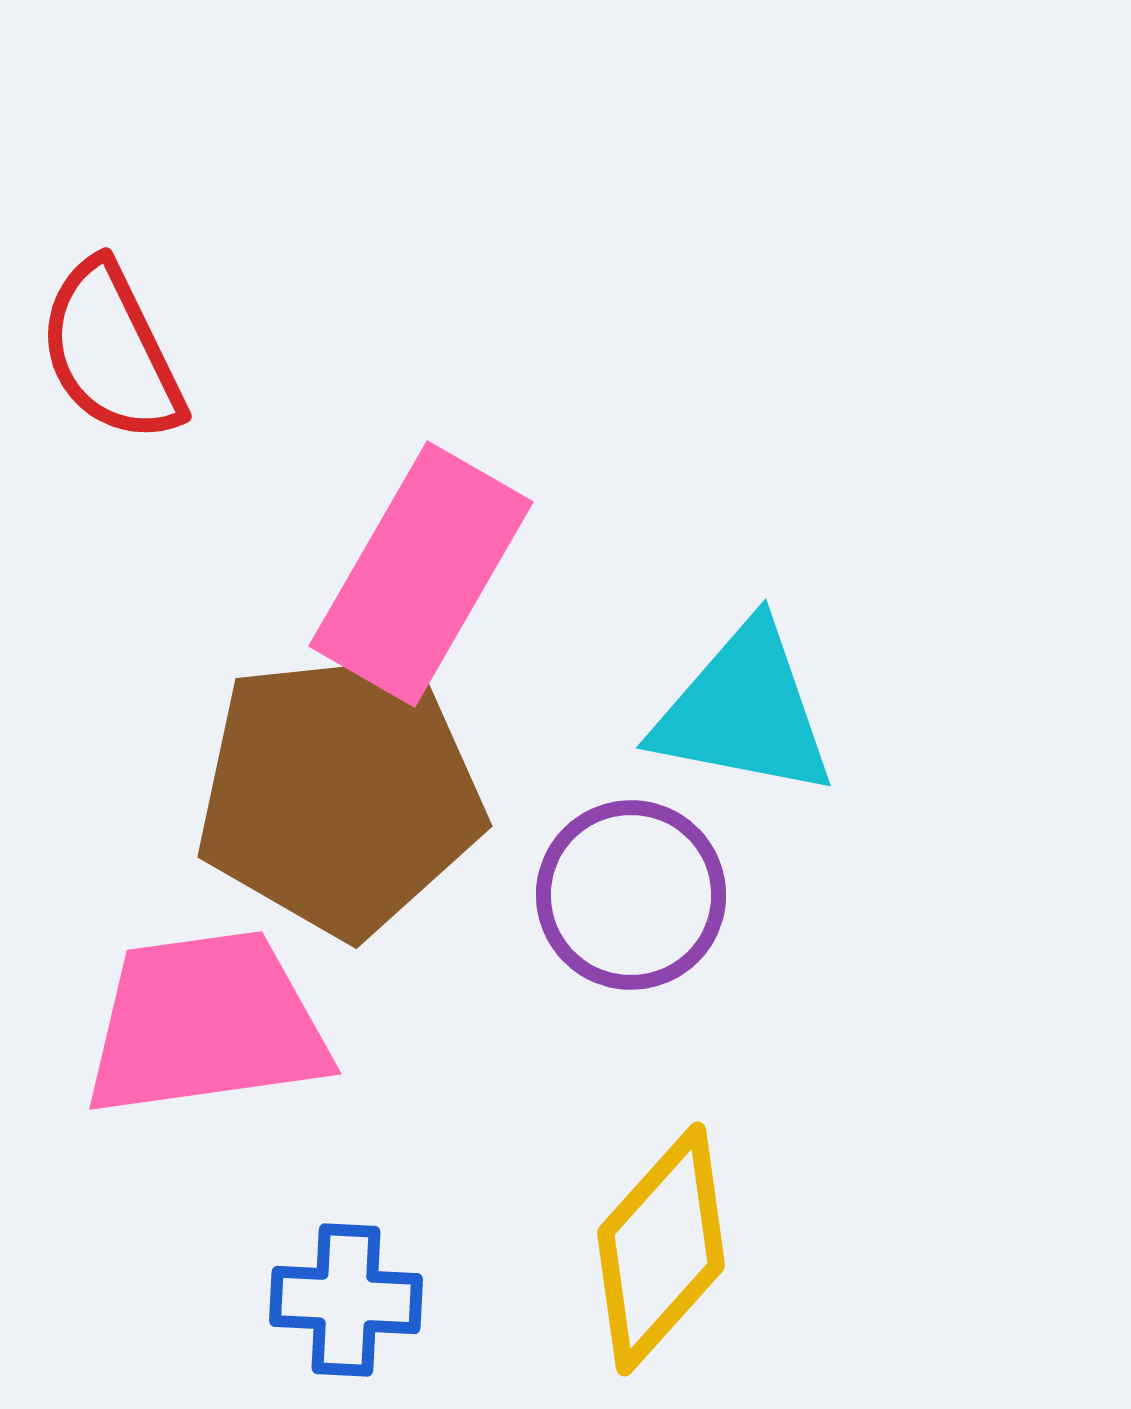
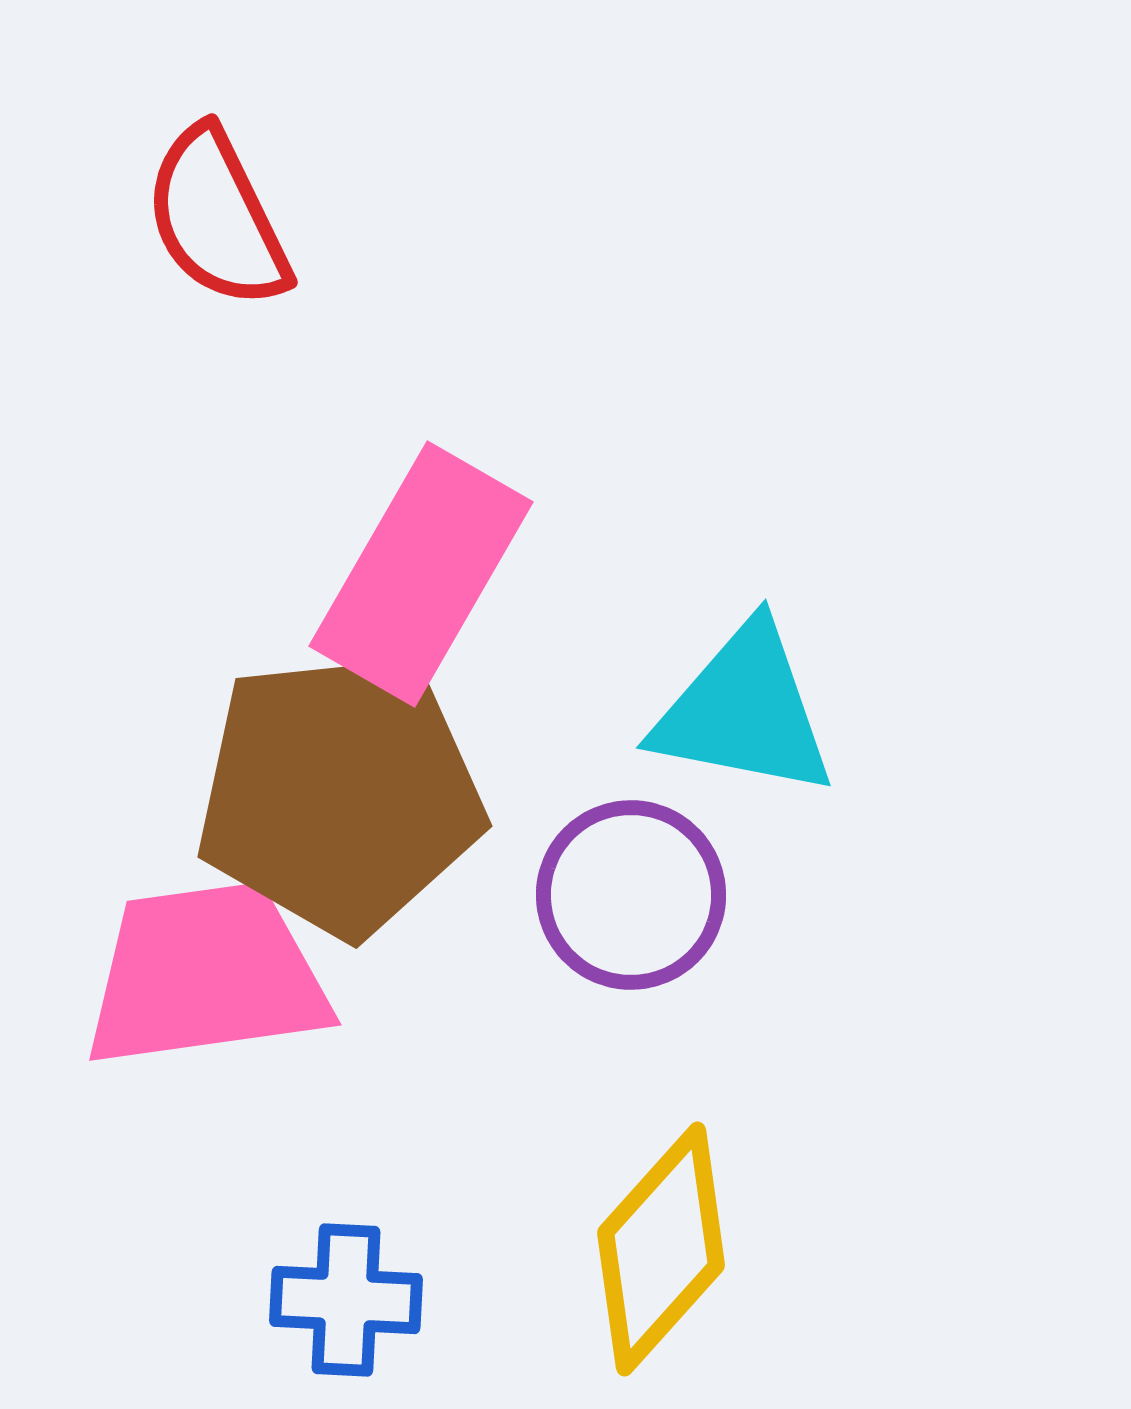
red semicircle: moved 106 px right, 134 px up
pink trapezoid: moved 49 px up
